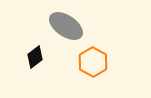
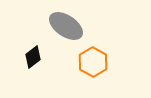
black diamond: moved 2 px left
